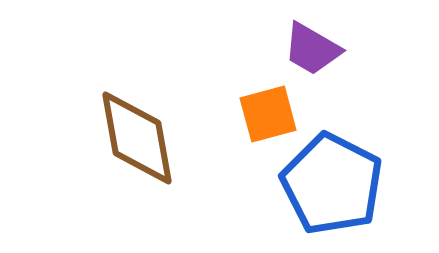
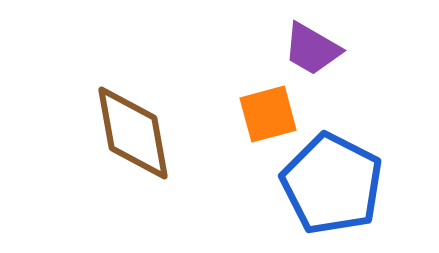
brown diamond: moved 4 px left, 5 px up
